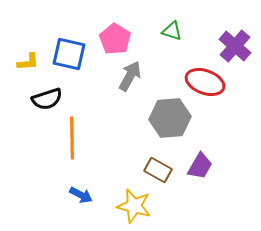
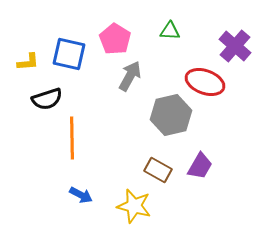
green triangle: moved 2 px left; rotated 15 degrees counterclockwise
gray hexagon: moved 1 px right, 3 px up; rotated 9 degrees counterclockwise
